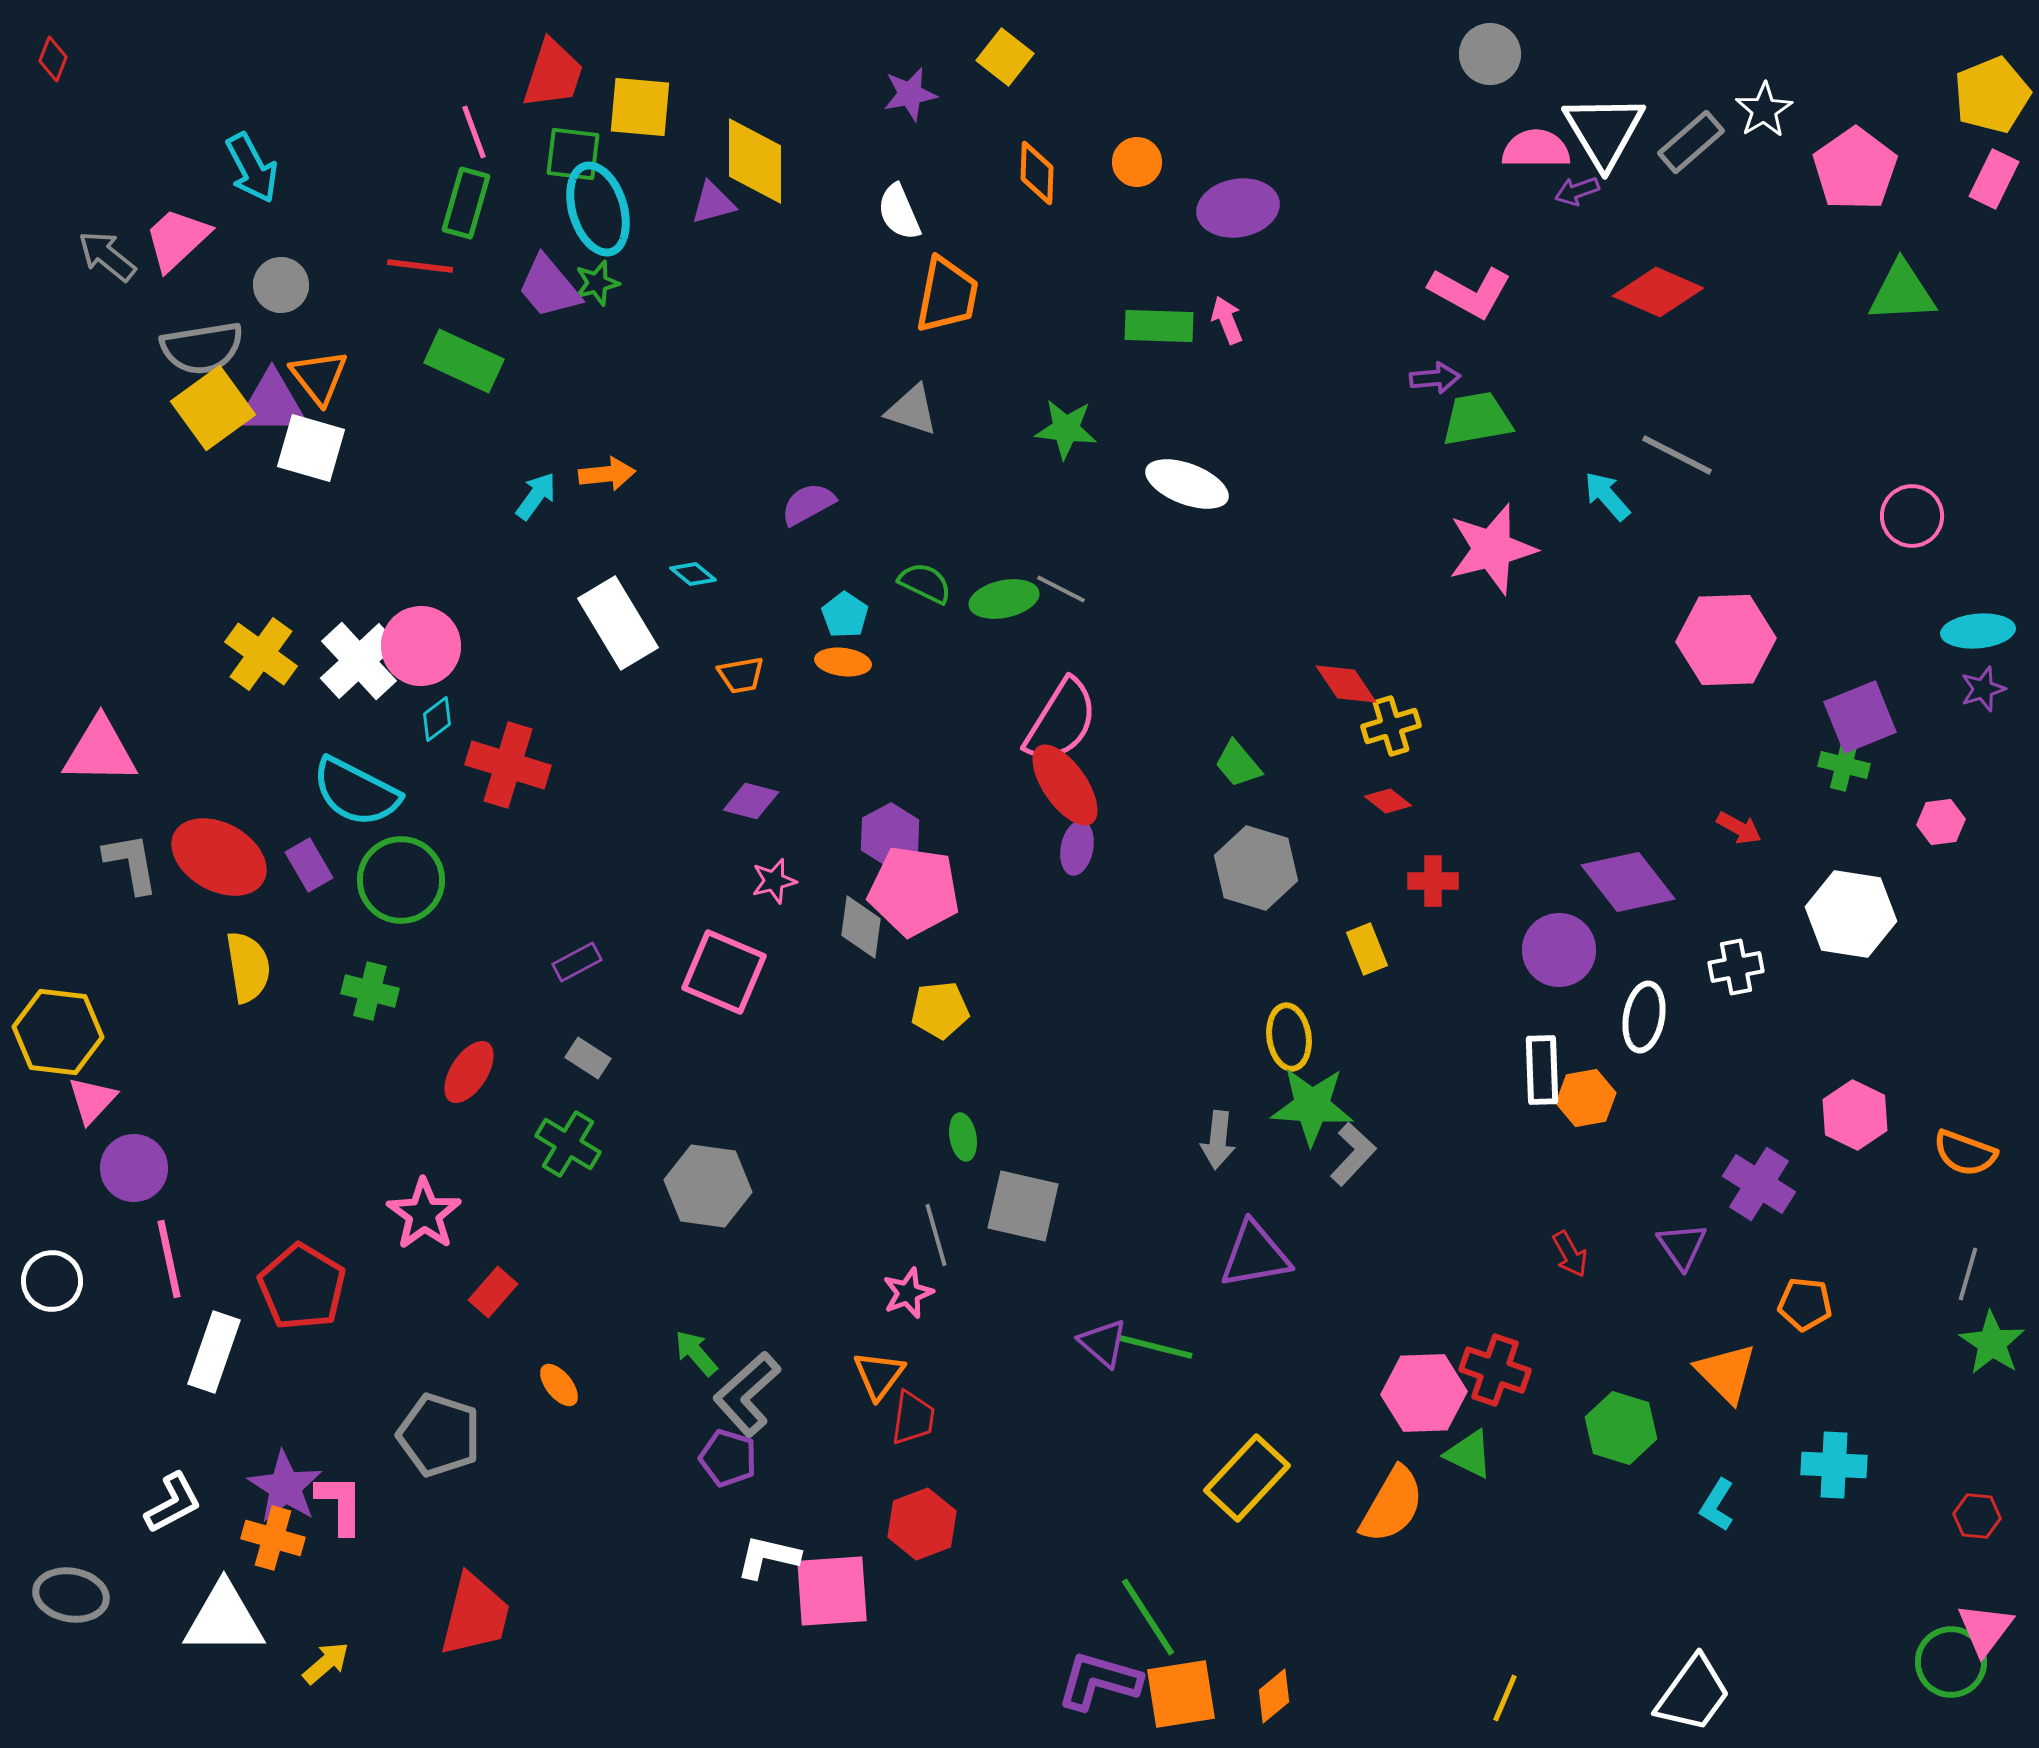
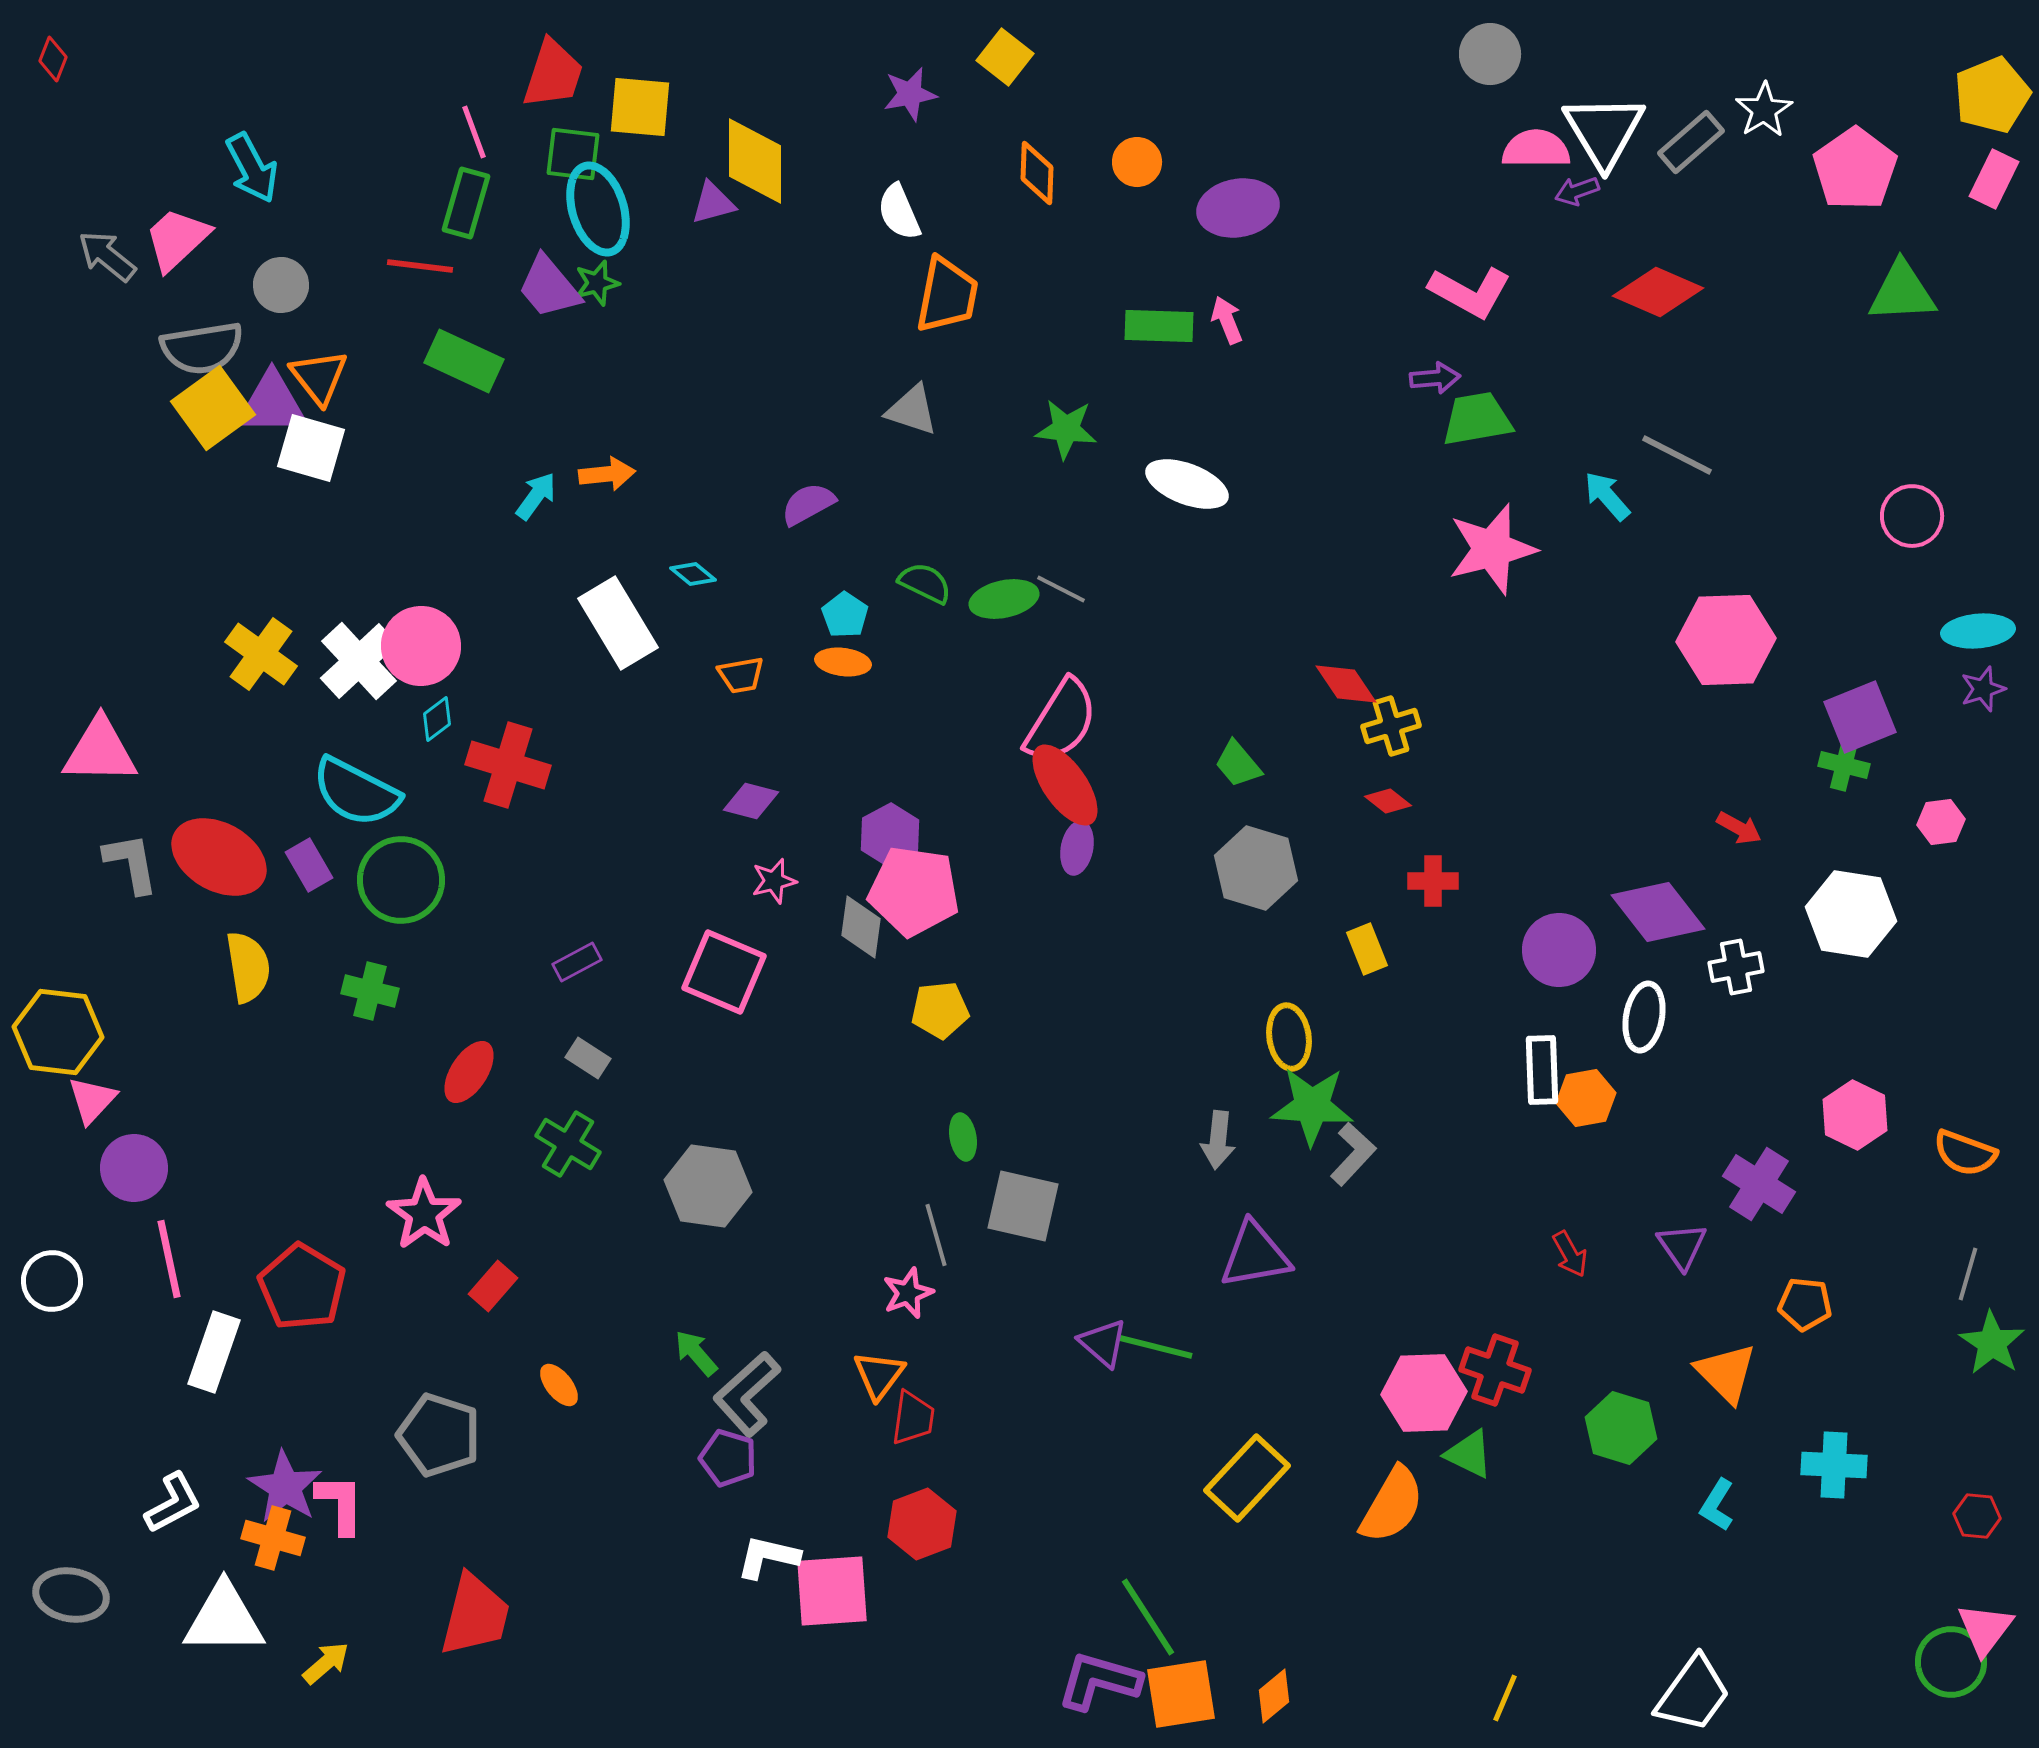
purple diamond at (1628, 882): moved 30 px right, 30 px down
red rectangle at (493, 1292): moved 6 px up
